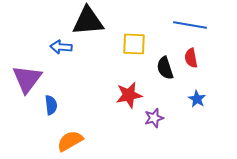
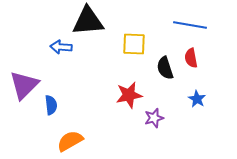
purple triangle: moved 3 px left, 6 px down; rotated 8 degrees clockwise
